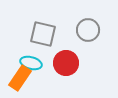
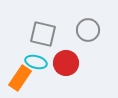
cyan ellipse: moved 5 px right, 1 px up
